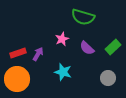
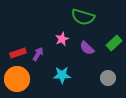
green rectangle: moved 1 px right, 4 px up
cyan star: moved 1 px left, 3 px down; rotated 18 degrees counterclockwise
